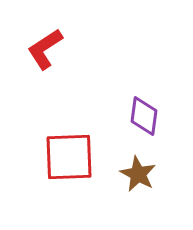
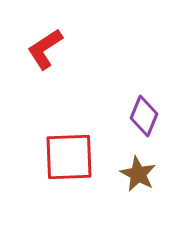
purple diamond: rotated 15 degrees clockwise
